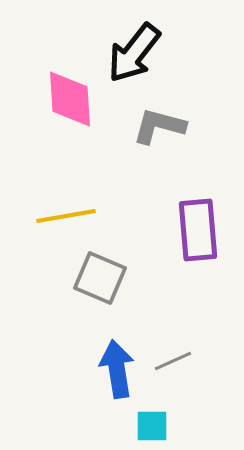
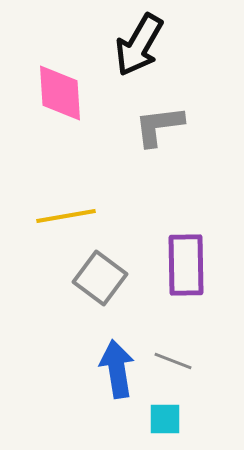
black arrow: moved 5 px right, 8 px up; rotated 8 degrees counterclockwise
pink diamond: moved 10 px left, 6 px up
gray L-shape: rotated 22 degrees counterclockwise
purple rectangle: moved 12 px left, 35 px down; rotated 4 degrees clockwise
gray square: rotated 14 degrees clockwise
gray line: rotated 45 degrees clockwise
cyan square: moved 13 px right, 7 px up
